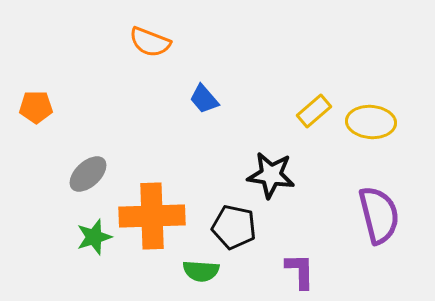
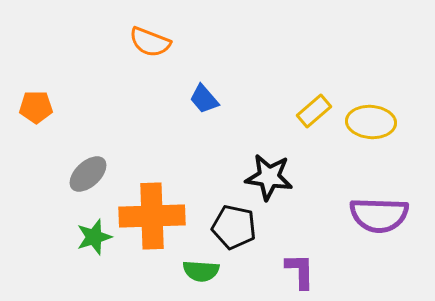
black star: moved 2 px left, 2 px down
purple semicircle: rotated 106 degrees clockwise
